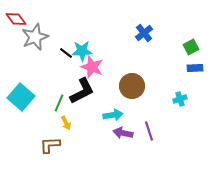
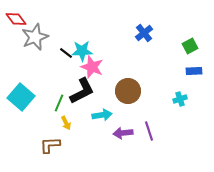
green square: moved 1 px left, 1 px up
blue rectangle: moved 1 px left, 3 px down
brown circle: moved 4 px left, 5 px down
cyan arrow: moved 11 px left
purple arrow: rotated 18 degrees counterclockwise
